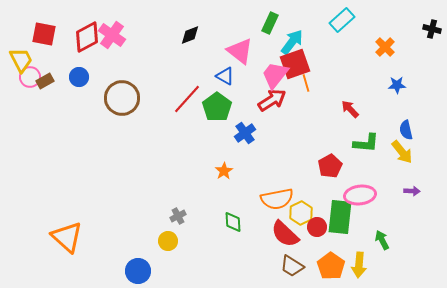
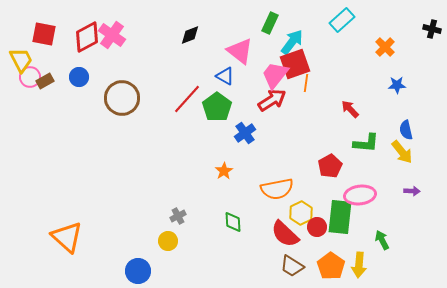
orange line at (306, 83): rotated 24 degrees clockwise
orange semicircle at (277, 199): moved 10 px up
